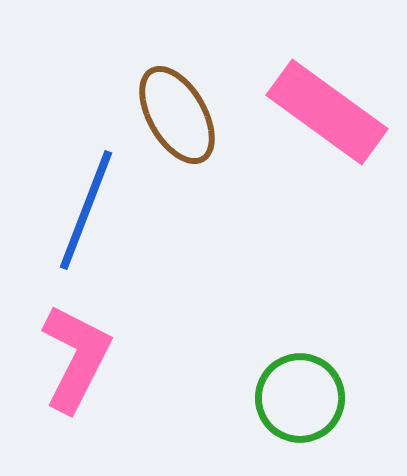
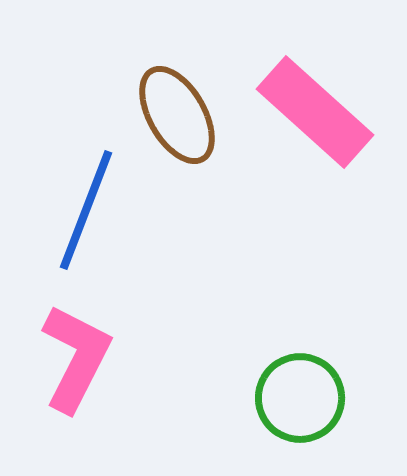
pink rectangle: moved 12 px left; rotated 6 degrees clockwise
